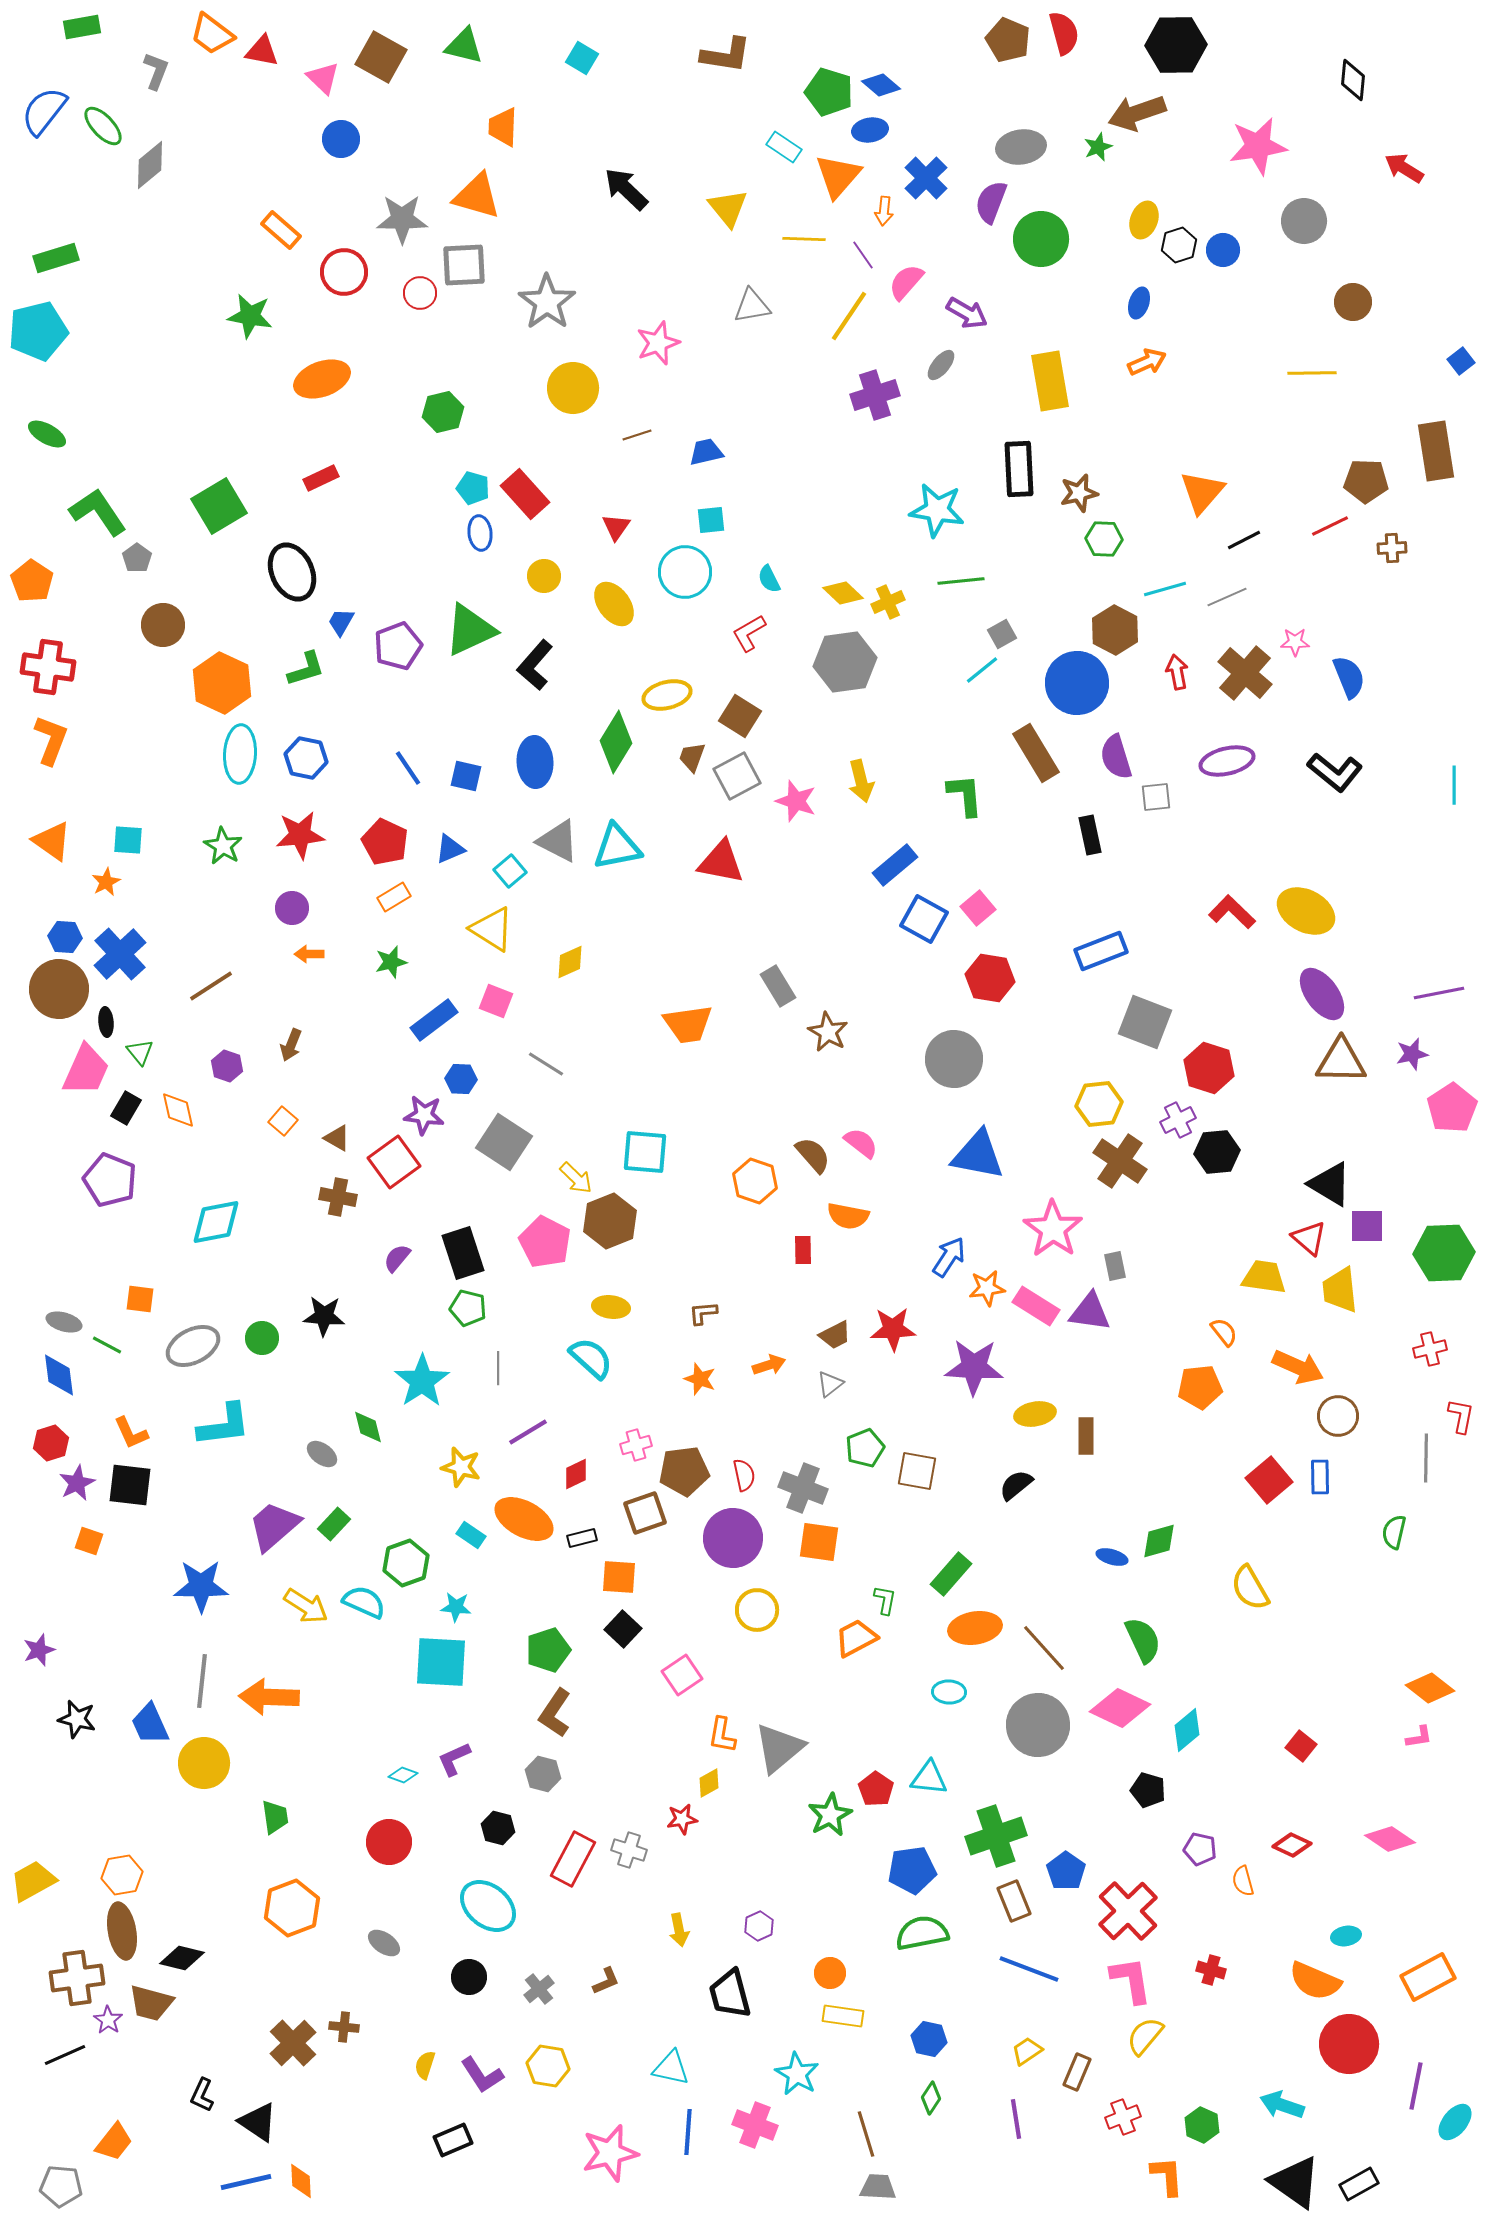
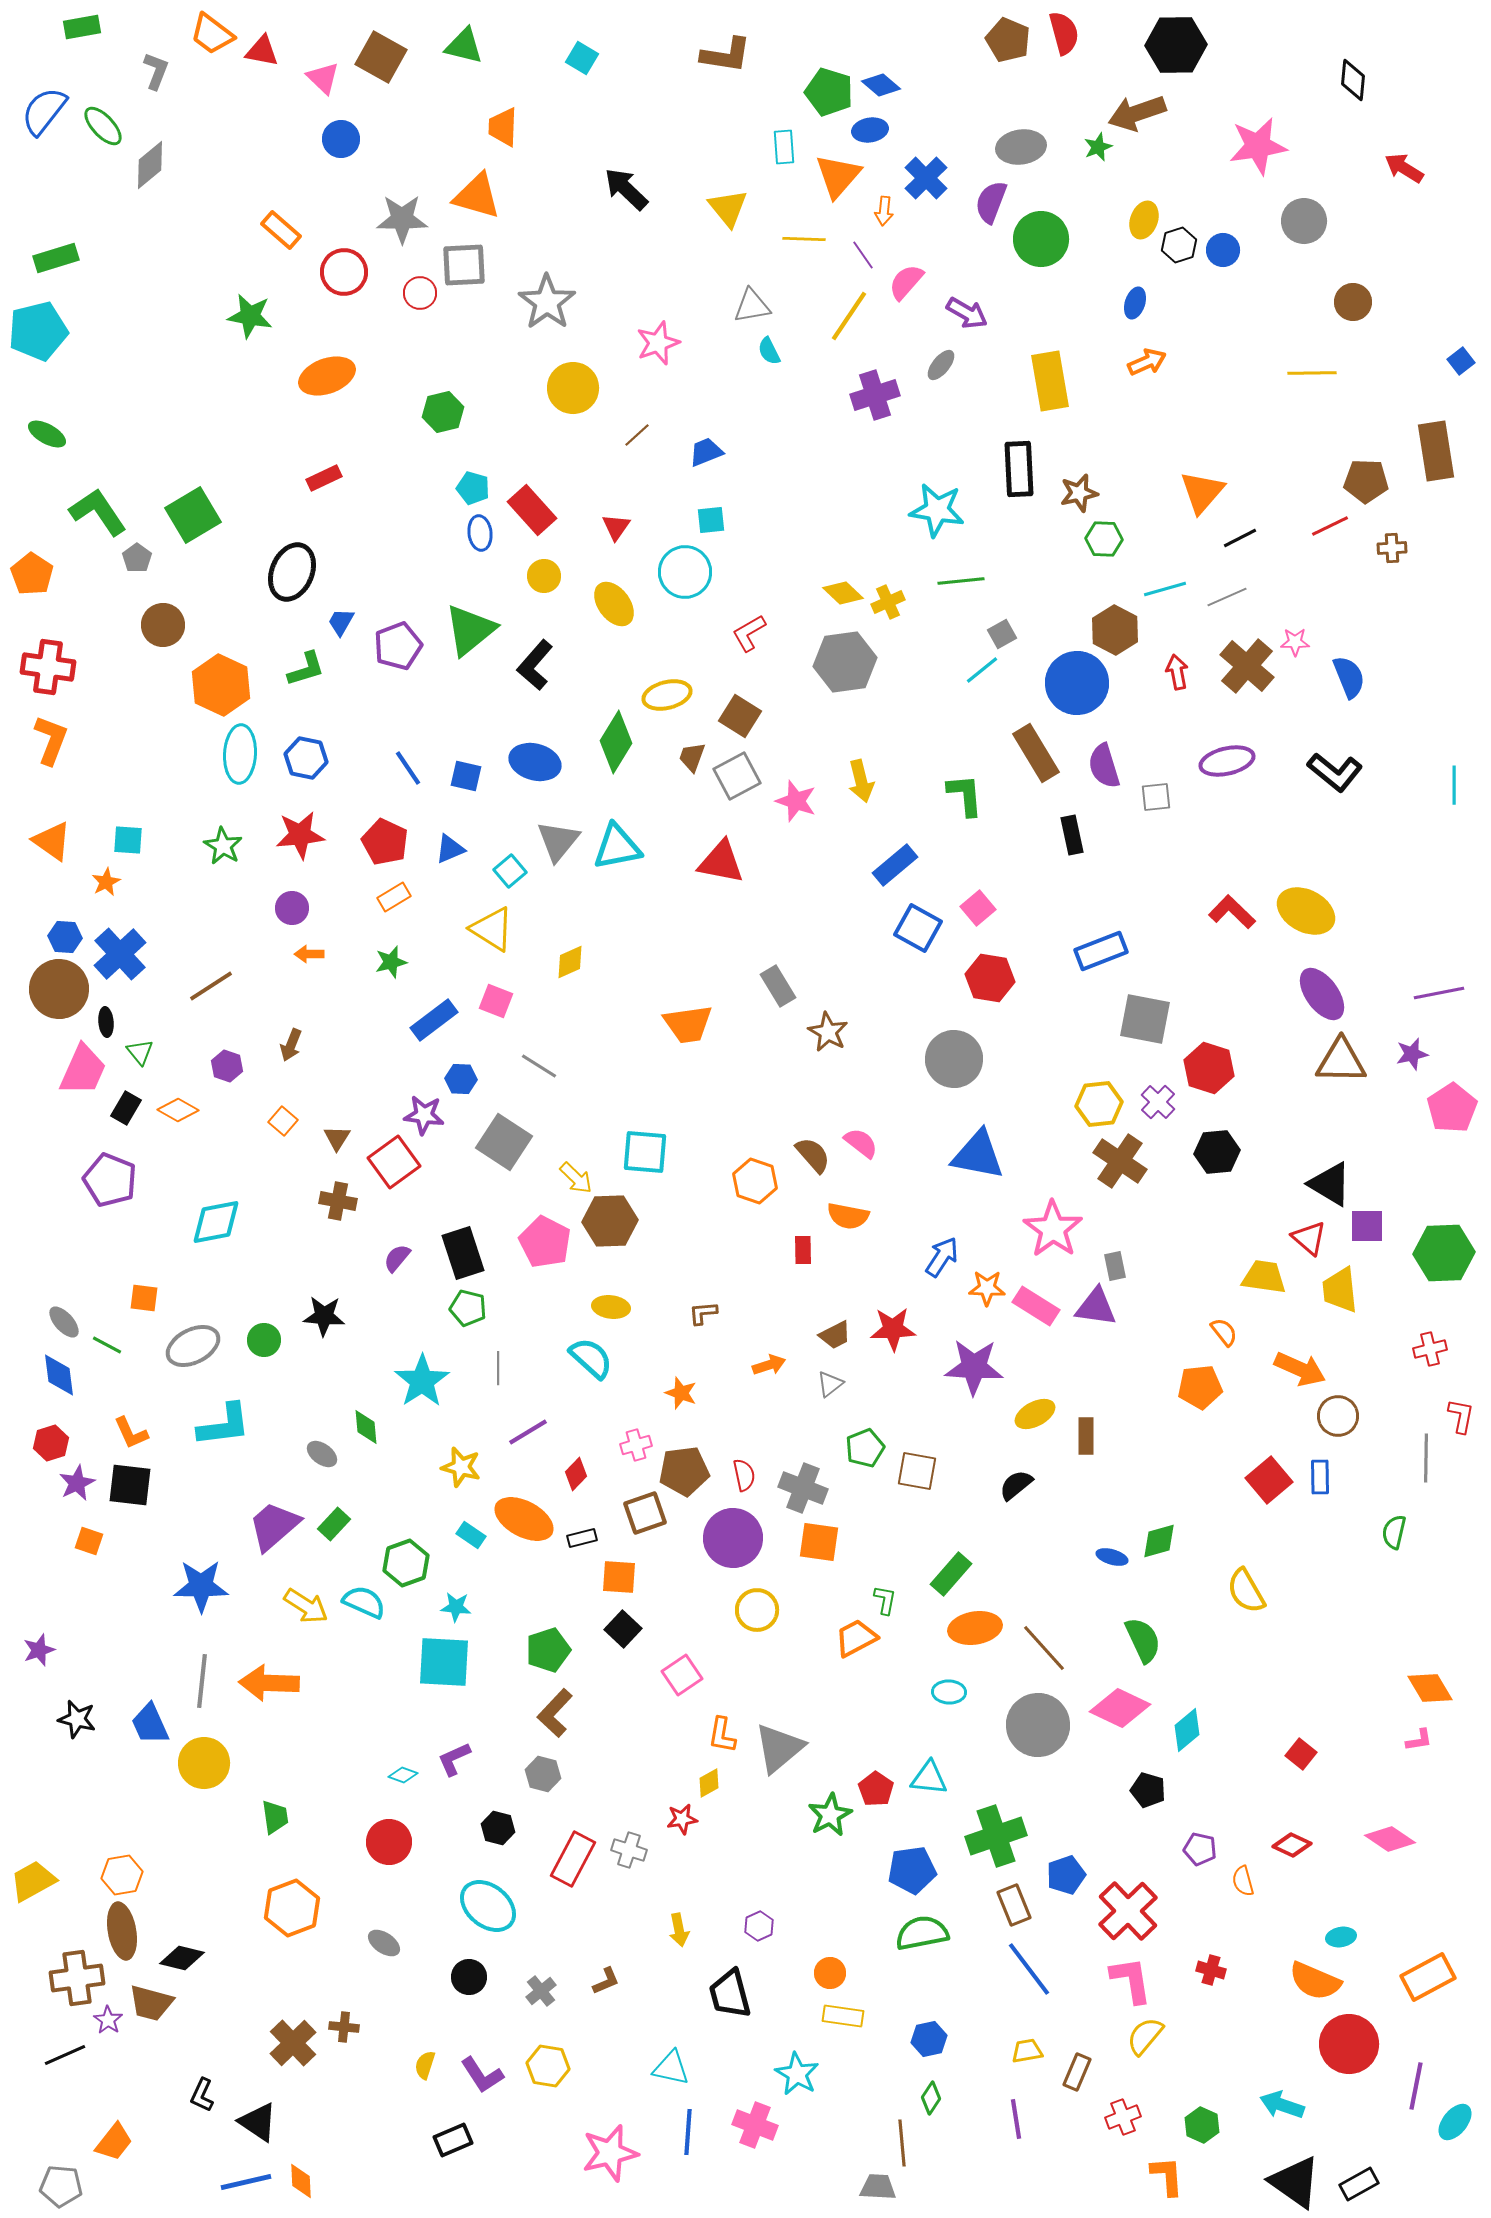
cyan rectangle at (784, 147): rotated 52 degrees clockwise
blue ellipse at (1139, 303): moved 4 px left
orange ellipse at (322, 379): moved 5 px right, 3 px up
brown line at (637, 435): rotated 24 degrees counterclockwise
blue trapezoid at (706, 452): rotated 9 degrees counterclockwise
red rectangle at (321, 478): moved 3 px right
red rectangle at (525, 494): moved 7 px right, 16 px down
green square at (219, 506): moved 26 px left, 9 px down
black line at (1244, 540): moved 4 px left, 2 px up
black ellipse at (292, 572): rotated 48 degrees clockwise
cyan semicircle at (769, 579): moved 228 px up
orange pentagon at (32, 581): moved 7 px up
green triangle at (470, 630): rotated 14 degrees counterclockwise
brown cross at (1245, 673): moved 2 px right, 7 px up
orange hexagon at (222, 683): moved 1 px left, 2 px down
purple semicircle at (1116, 757): moved 12 px left, 9 px down
blue ellipse at (535, 762): rotated 72 degrees counterclockwise
black rectangle at (1090, 835): moved 18 px left
gray triangle at (558, 841): rotated 42 degrees clockwise
blue square at (924, 919): moved 6 px left, 9 px down
gray square at (1145, 1022): moved 3 px up; rotated 10 degrees counterclockwise
gray line at (546, 1064): moved 7 px left, 2 px down
pink trapezoid at (86, 1070): moved 3 px left
orange diamond at (178, 1110): rotated 48 degrees counterclockwise
purple cross at (1178, 1120): moved 20 px left, 18 px up; rotated 20 degrees counterclockwise
brown triangle at (337, 1138): rotated 32 degrees clockwise
brown cross at (338, 1197): moved 4 px down
brown hexagon at (610, 1221): rotated 20 degrees clockwise
blue arrow at (949, 1257): moved 7 px left
orange star at (987, 1288): rotated 9 degrees clockwise
orange square at (140, 1299): moved 4 px right, 1 px up
purple triangle at (1090, 1312): moved 6 px right, 5 px up
gray ellipse at (64, 1322): rotated 32 degrees clockwise
green circle at (262, 1338): moved 2 px right, 2 px down
orange arrow at (1298, 1367): moved 2 px right, 2 px down
orange star at (700, 1379): moved 19 px left, 14 px down
yellow ellipse at (1035, 1414): rotated 18 degrees counterclockwise
green diamond at (368, 1427): moved 2 px left; rotated 9 degrees clockwise
red diamond at (576, 1474): rotated 20 degrees counterclockwise
yellow semicircle at (1250, 1588): moved 4 px left, 3 px down
cyan square at (441, 1662): moved 3 px right
orange diamond at (1430, 1688): rotated 21 degrees clockwise
orange arrow at (269, 1697): moved 14 px up
brown L-shape at (555, 1713): rotated 9 degrees clockwise
pink L-shape at (1419, 1737): moved 3 px down
red square at (1301, 1746): moved 8 px down
blue pentagon at (1066, 1871): moved 4 px down; rotated 18 degrees clockwise
brown rectangle at (1014, 1901): moved 4 px down
cyan ellipse at (1346, 1936): moved 5 px left, 1 px down
blue line at (1029, 1969): rotated 32 degrees clockwise
gray cross at (539, 1989): moved 2 px right, 2 px down
blue hexagon at (929, 2039): rotated 24 degrees counterclockwise
yellow trapezoid at (1027, 2051): rotated 24 degrees clockwise
brown line at (866, 2134): moved 36 px right, 9 px down; rotated 12 degrees clockwise
